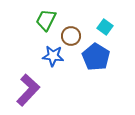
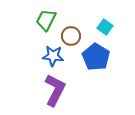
purple L-shape: moved 27 px right; rotated 16 degrees counterclockwise
